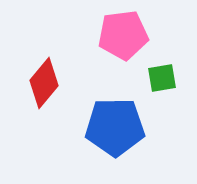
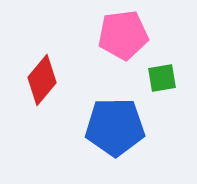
red diamond: moved 2 px left, 3 px up
